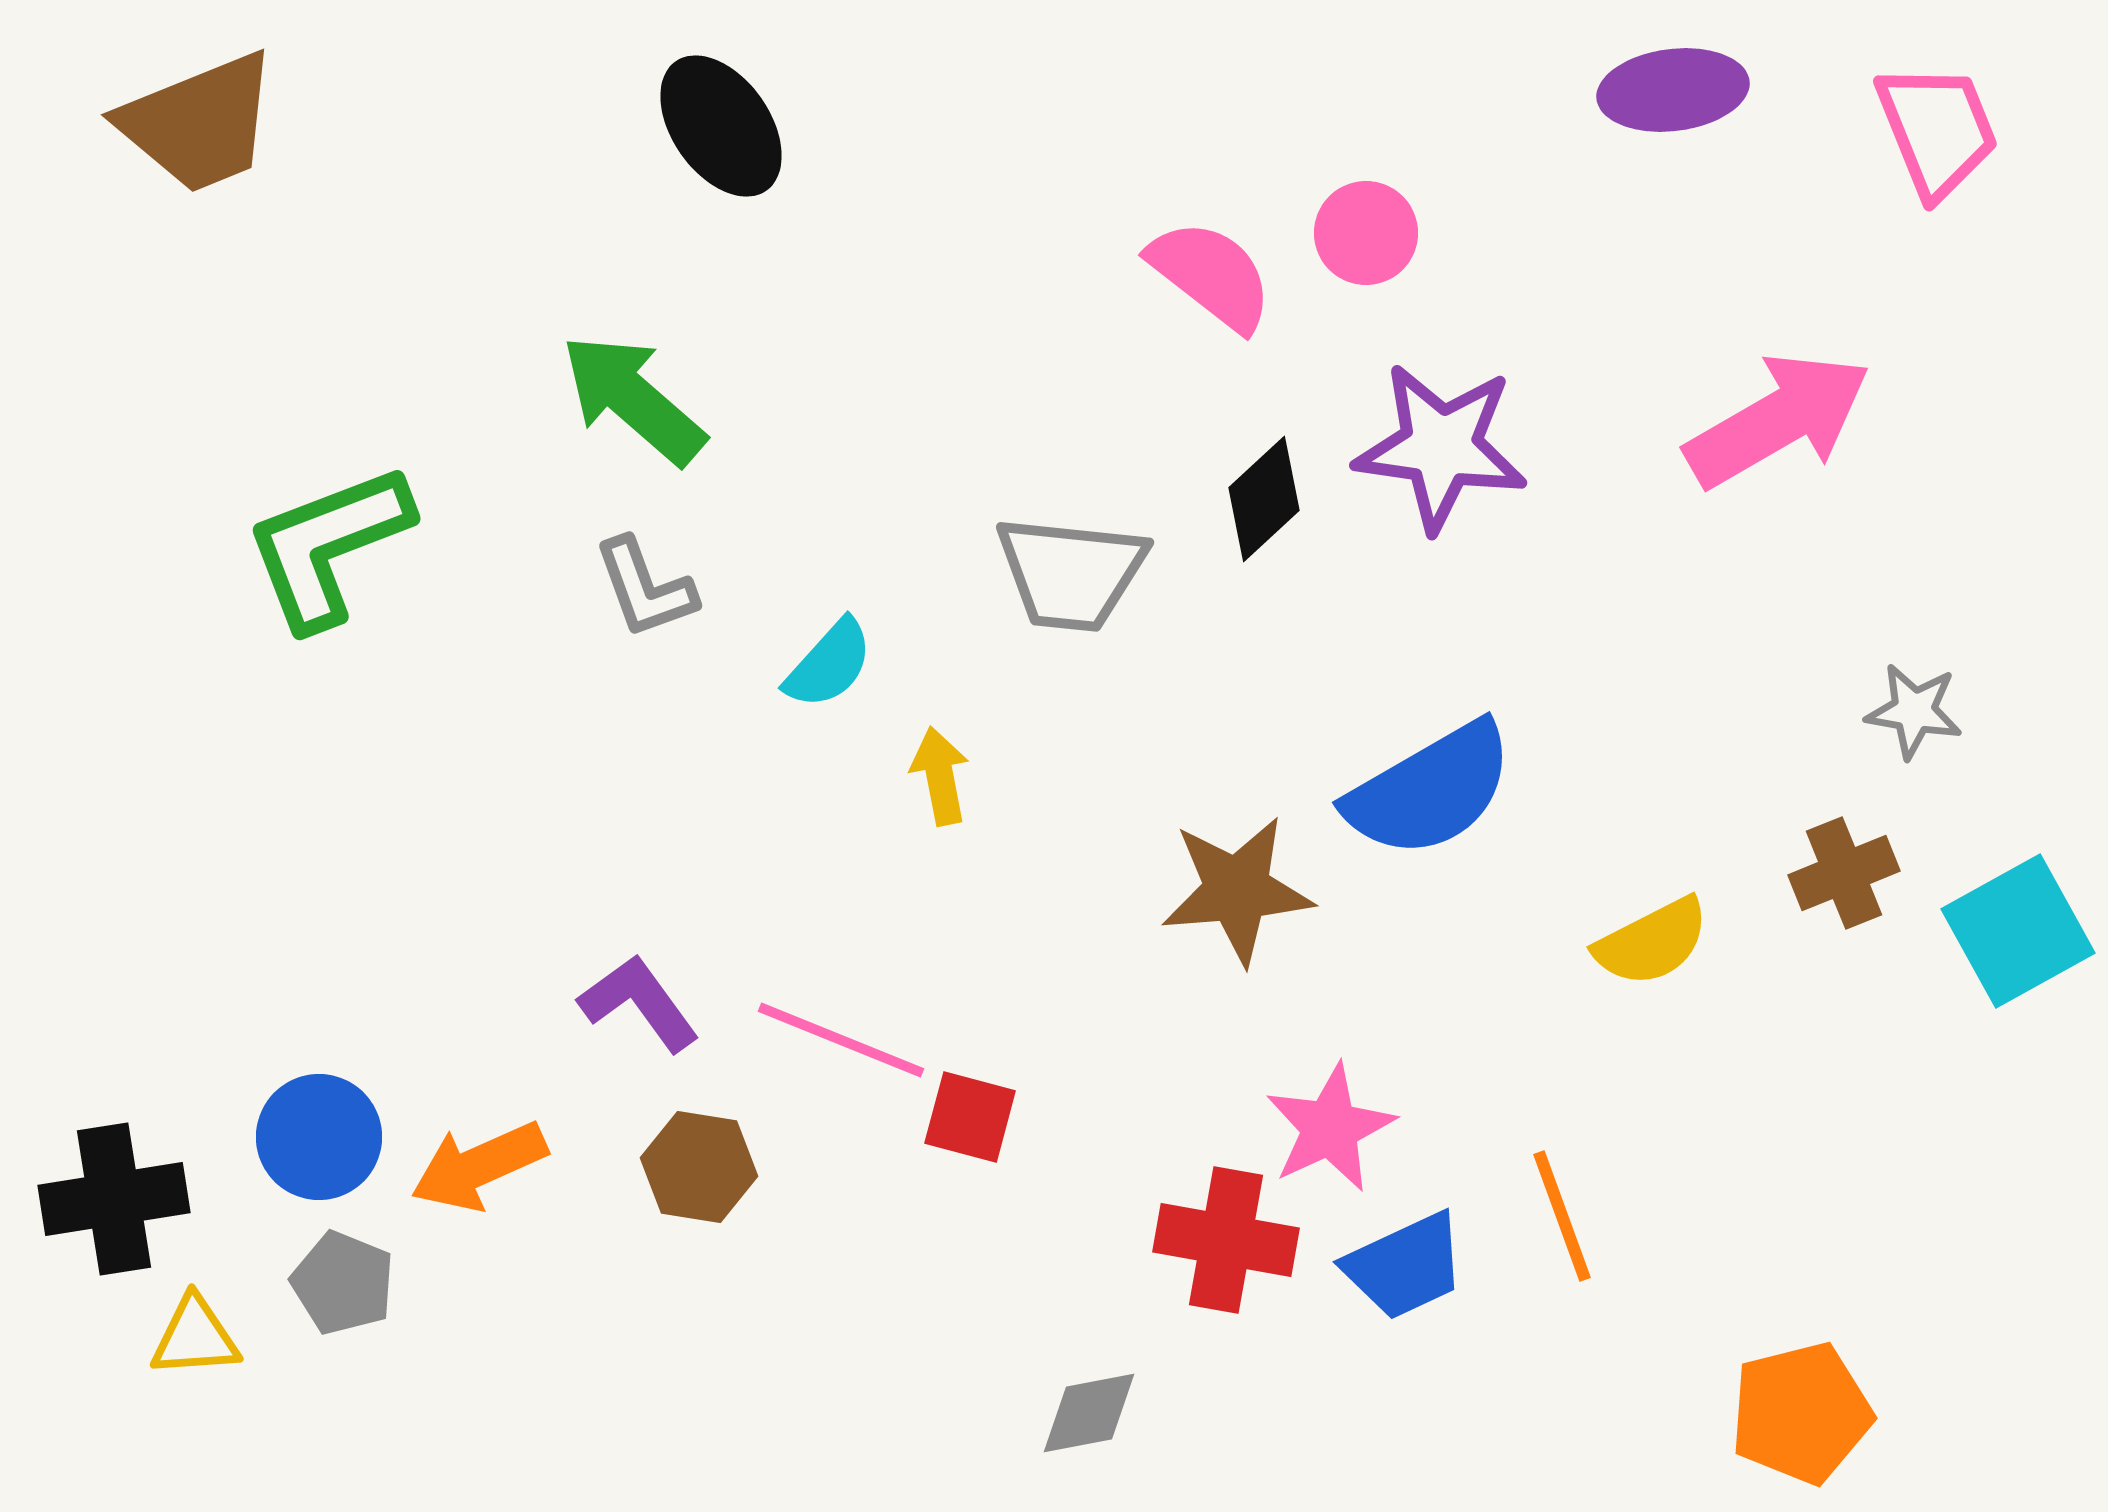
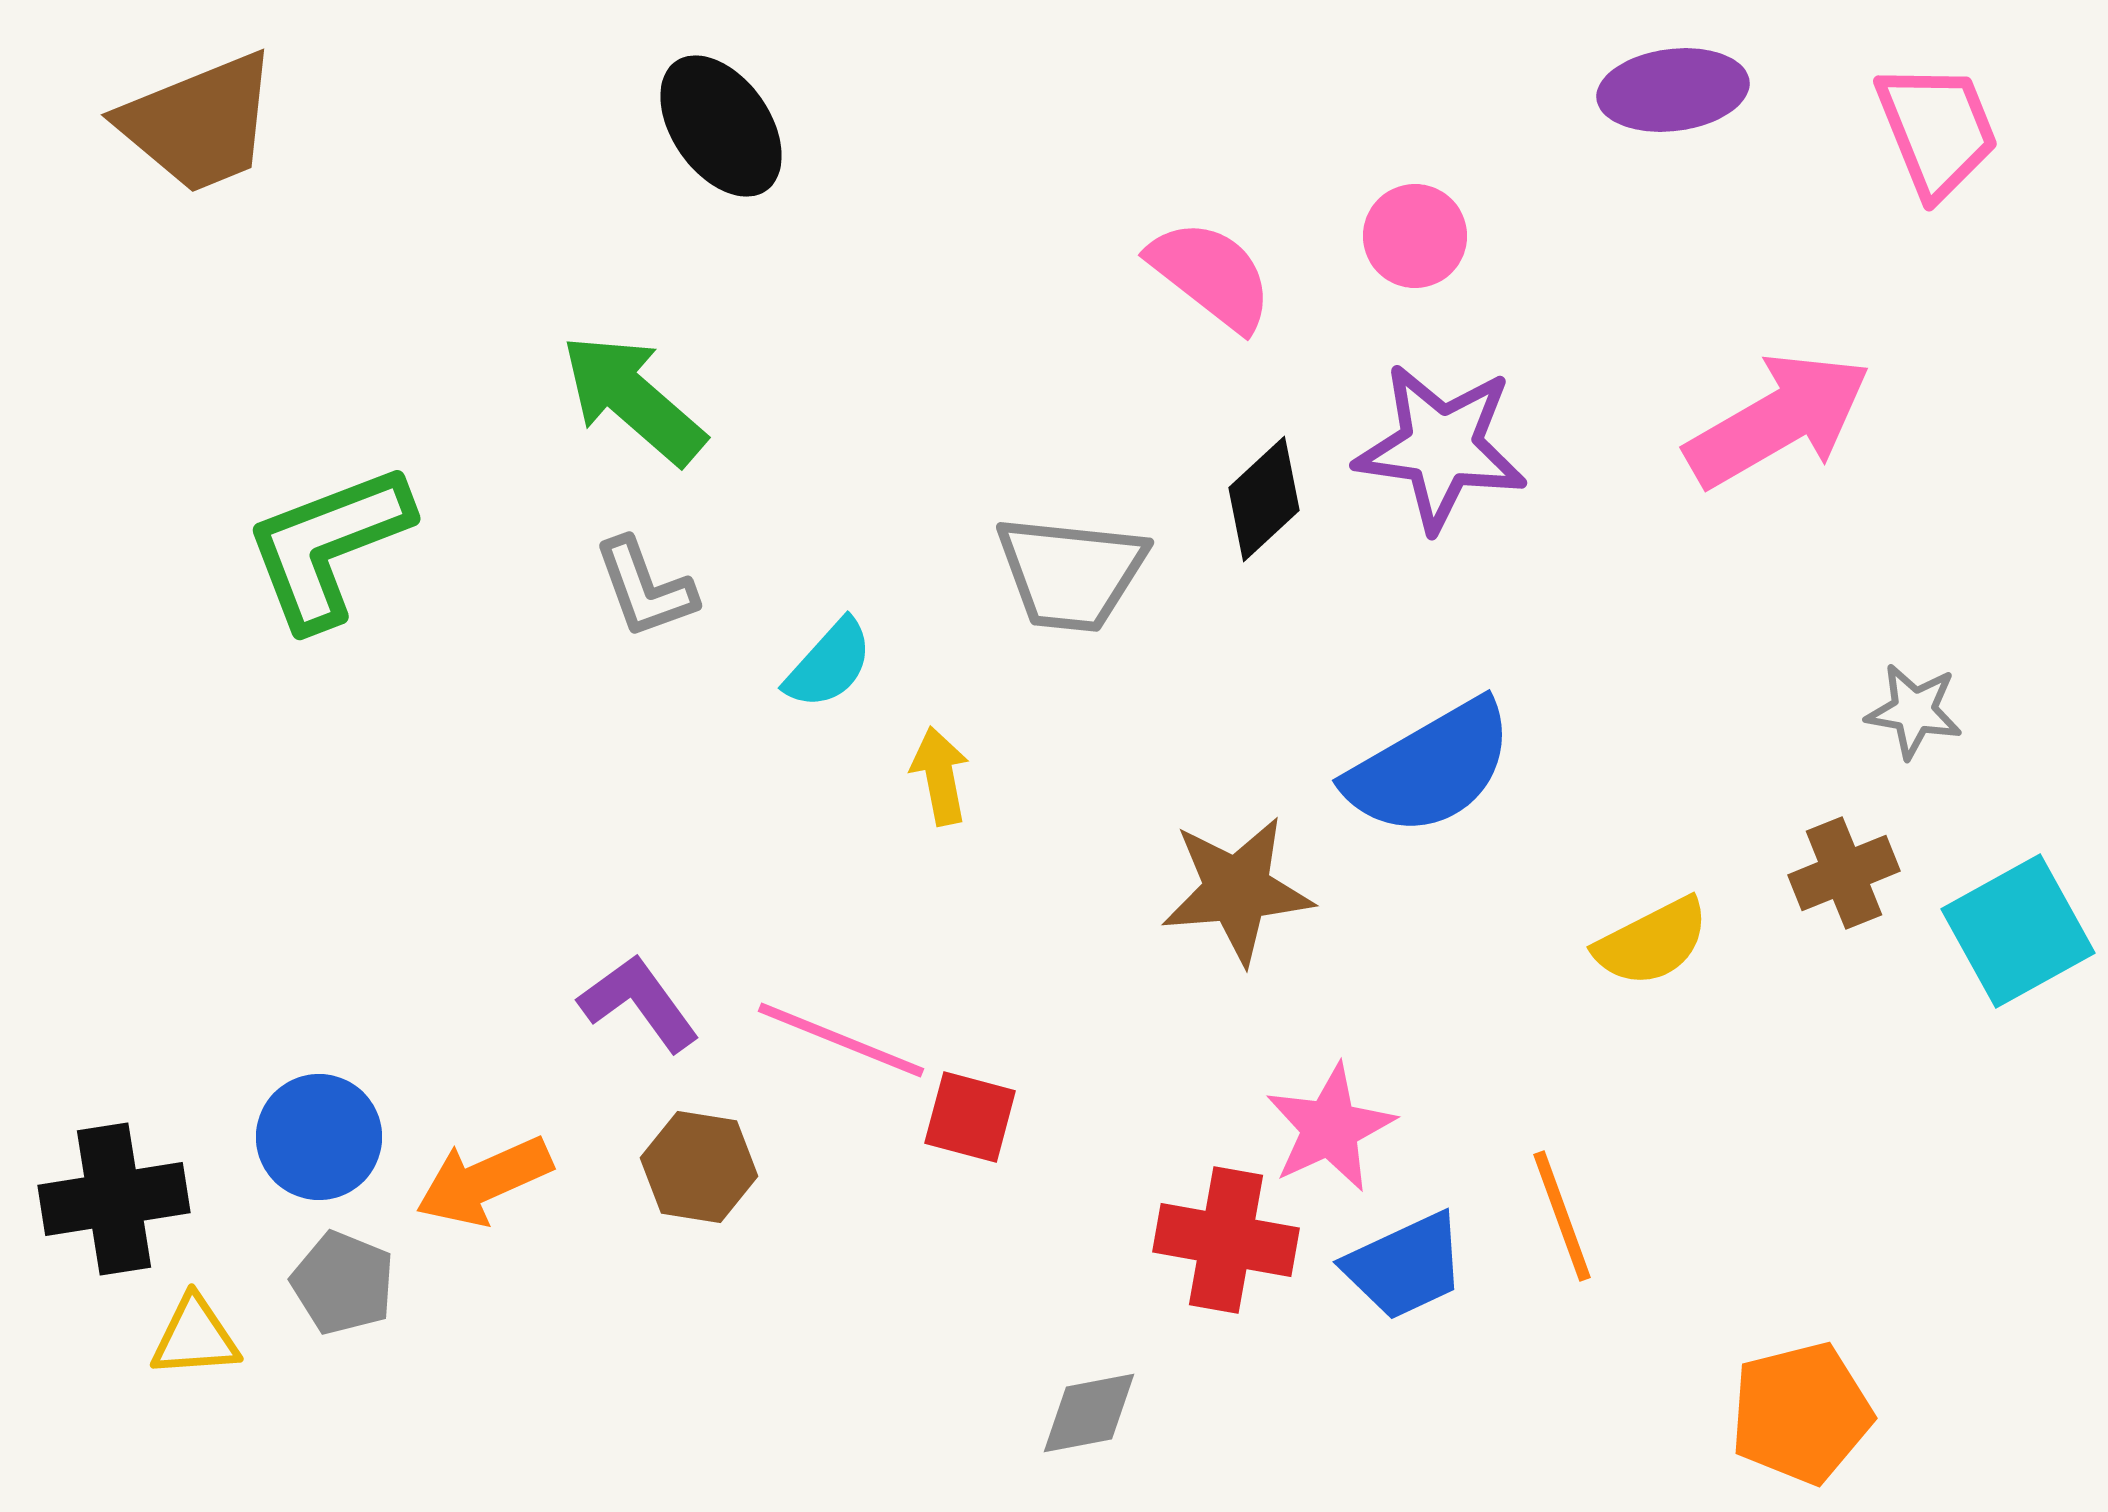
pink circle: moved 49 px right, 3 px down
blue semicircle: moved 22 px up
orange arrow: moved 5 px right, 15 px down
